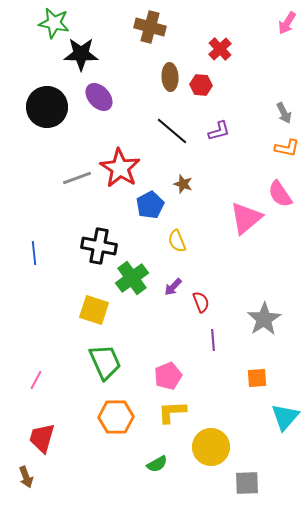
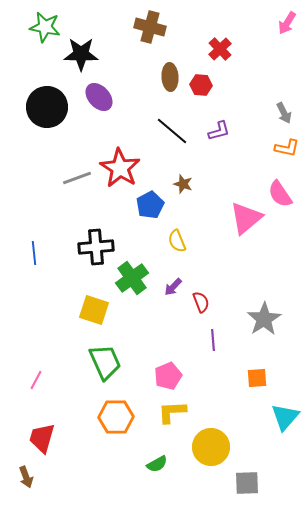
green star: moved 9 px left, 4 px down
black cross: moved 3 px left, 1 px down; rotated 16 degrees counterclockwise
